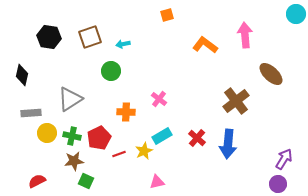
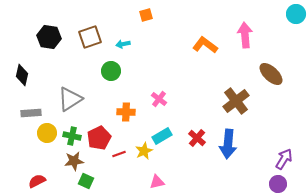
orange square: moved 21 px left
